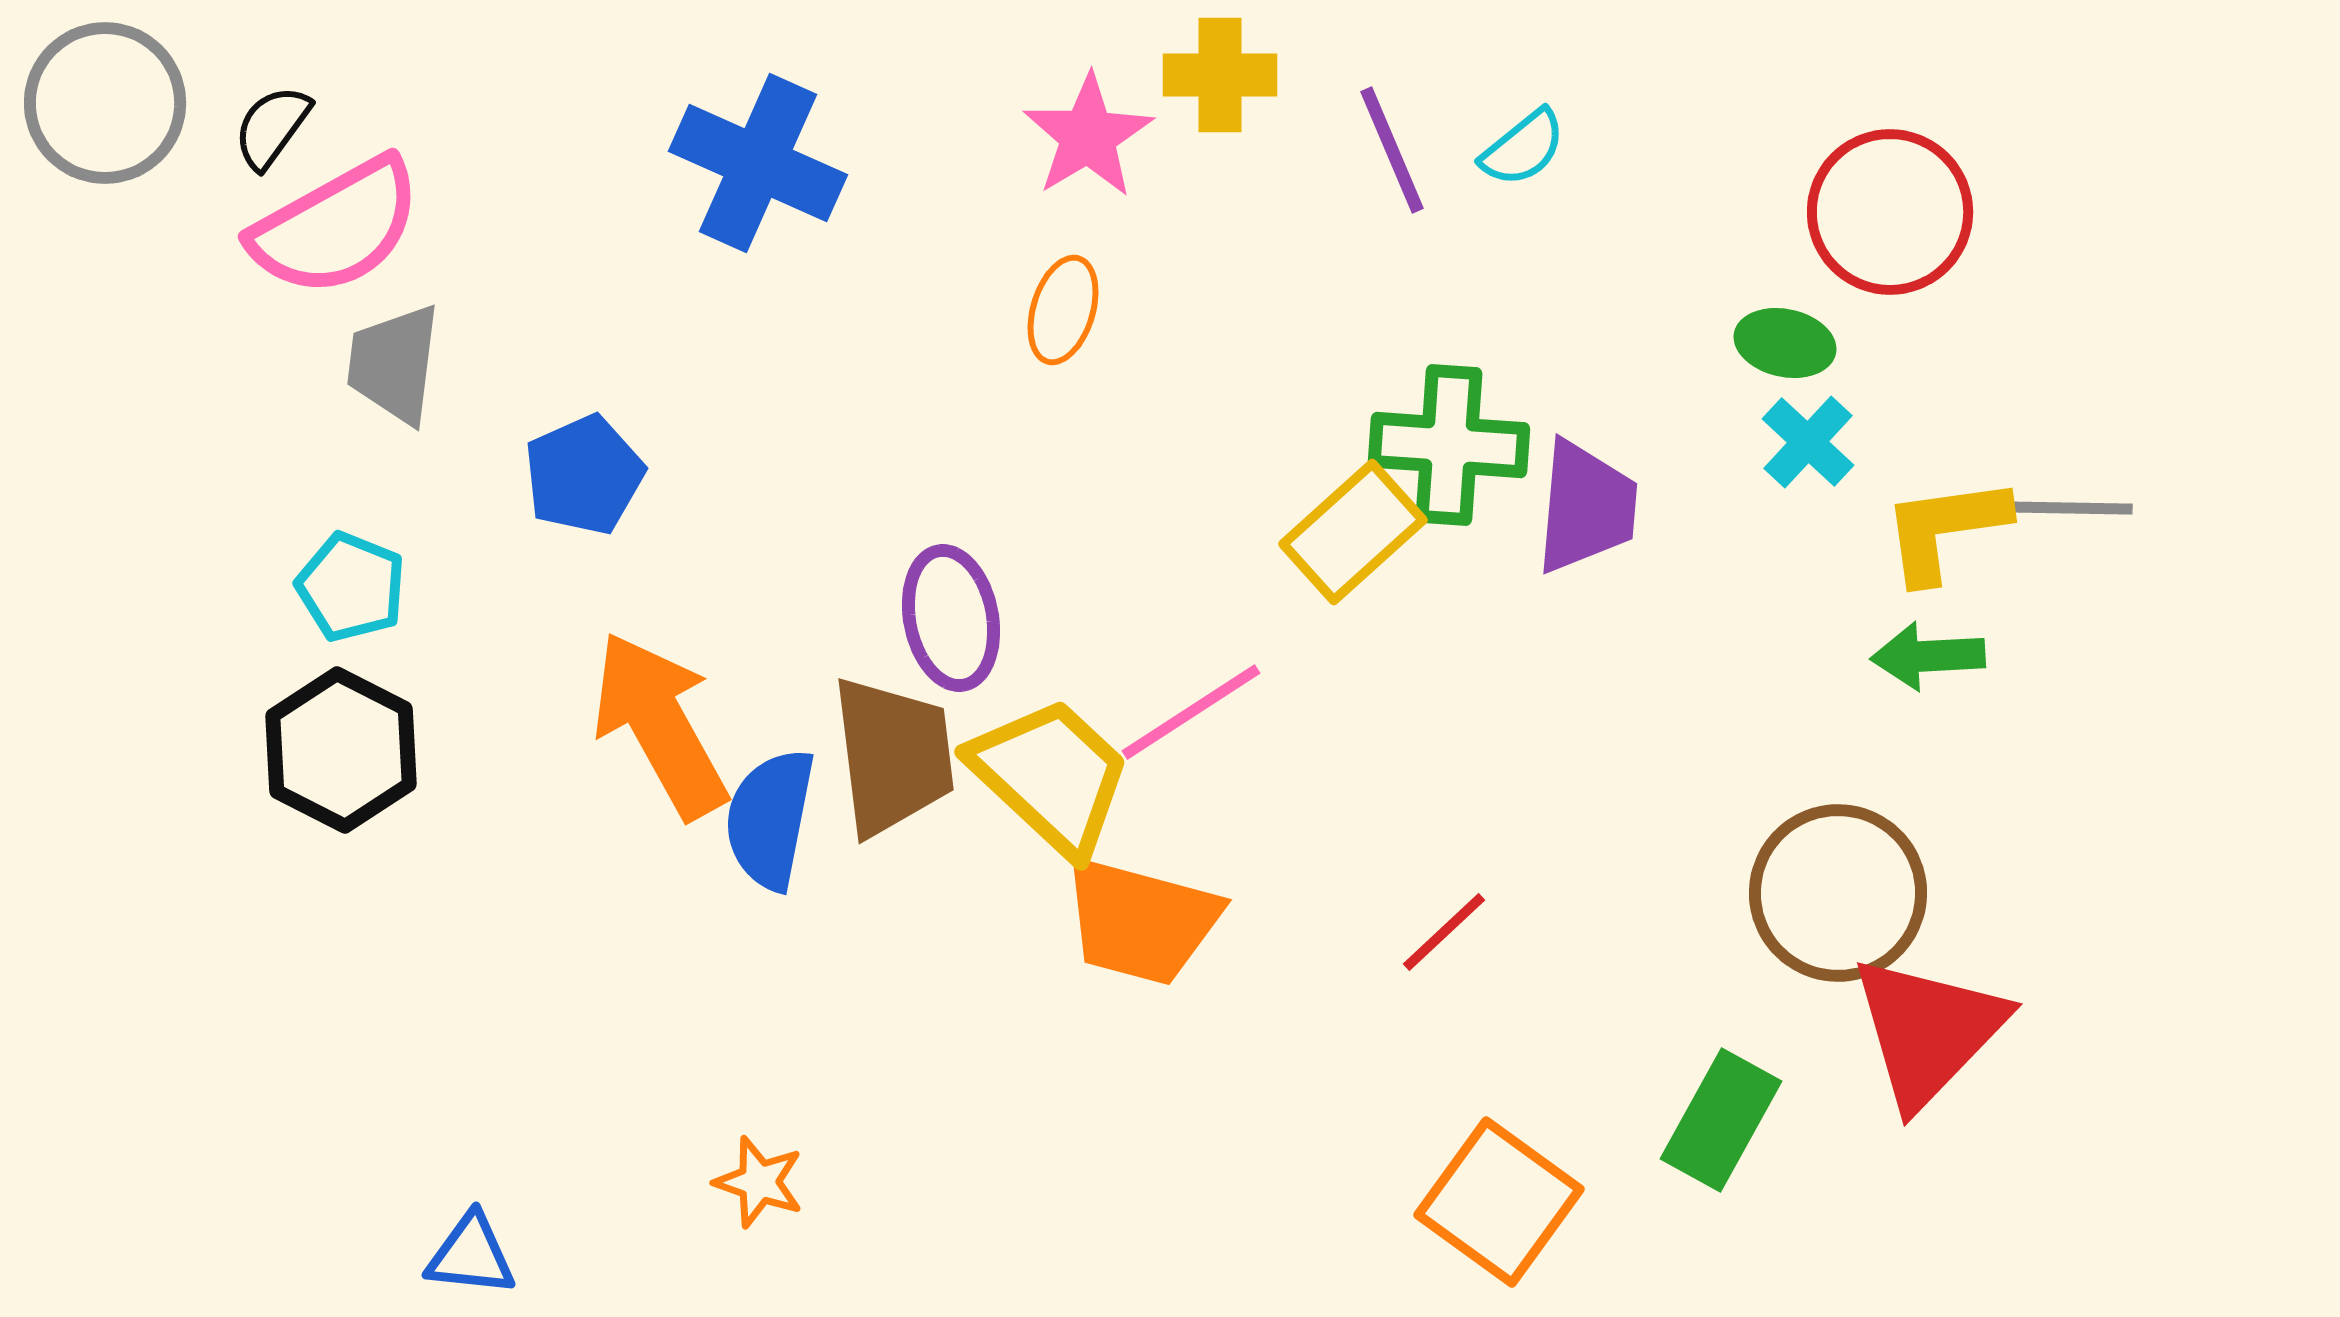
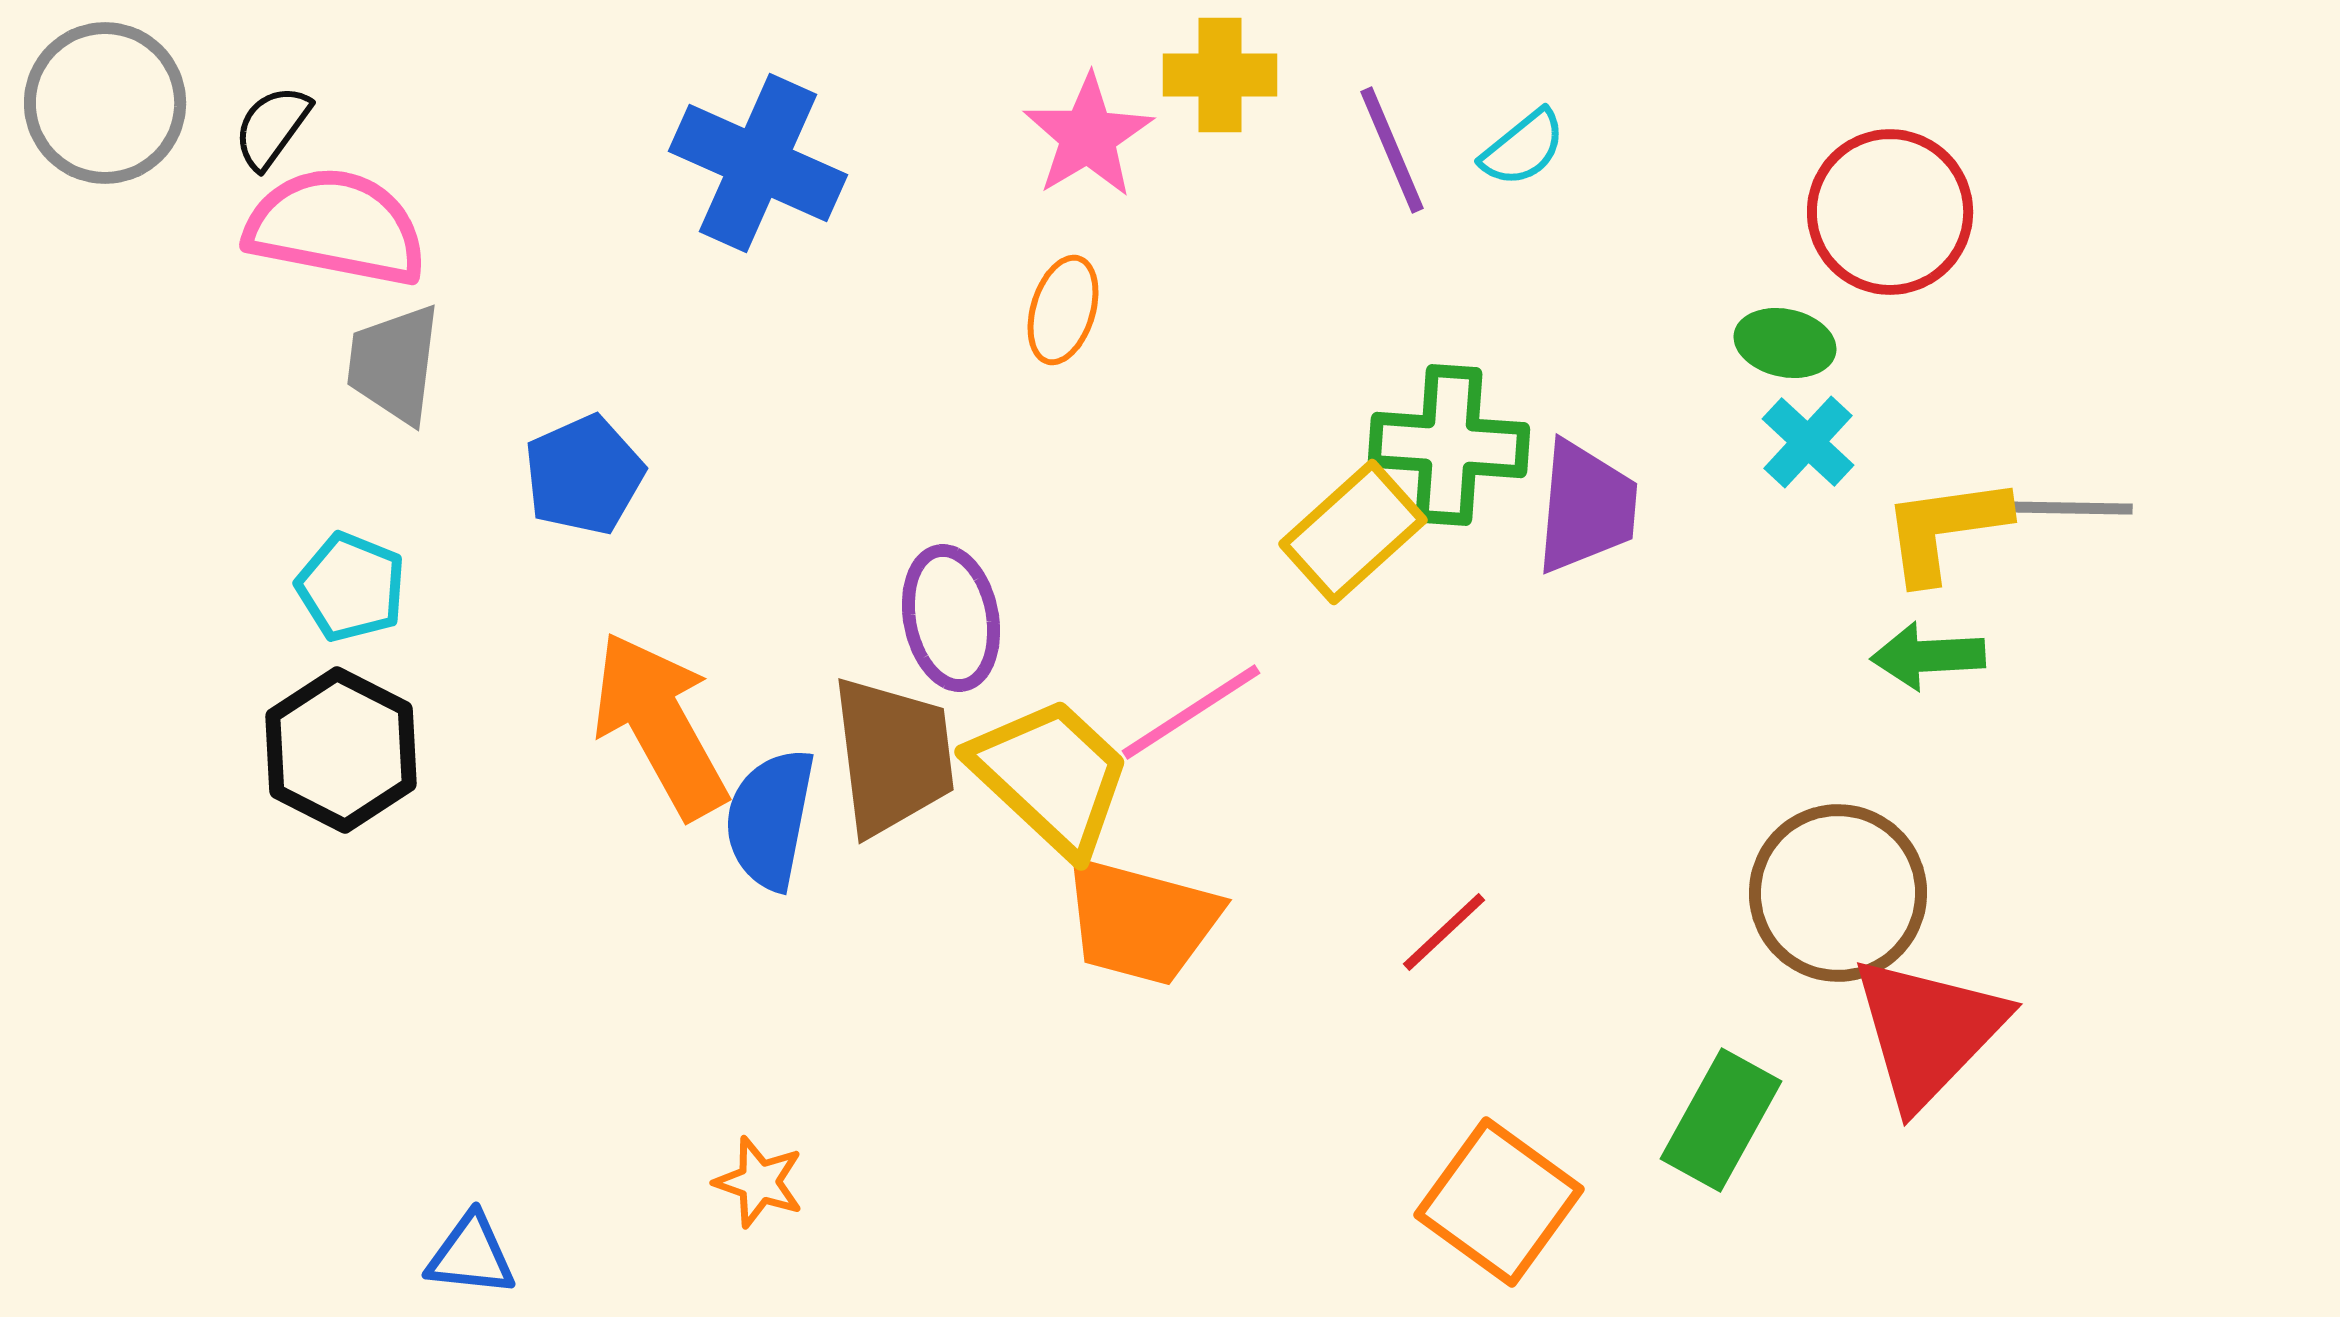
pink semicircle: rotated 140 degrees counterclockwise
